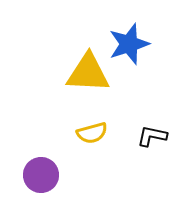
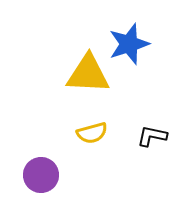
yellow triangle: moved 1 px down
